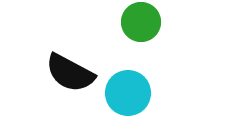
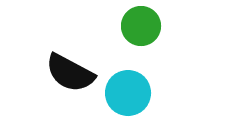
green circle: moved 4 px down
